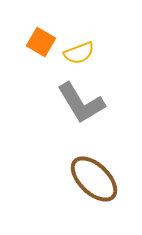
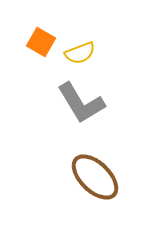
yellow semicircle: moved 1 px right
brown ellipse: moved 1 px right, 2 px up
